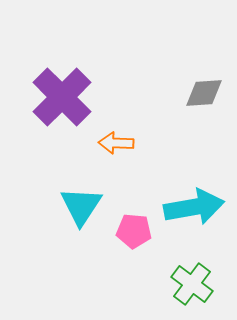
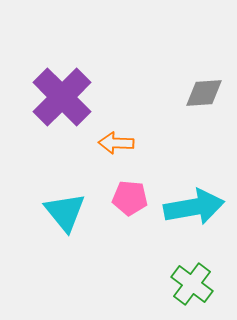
cyan triangle: moved 16 px left, 6 px down; rotated 12 degrees counterclockwise
pink pentagon: moved 4 px left, 33 px up
